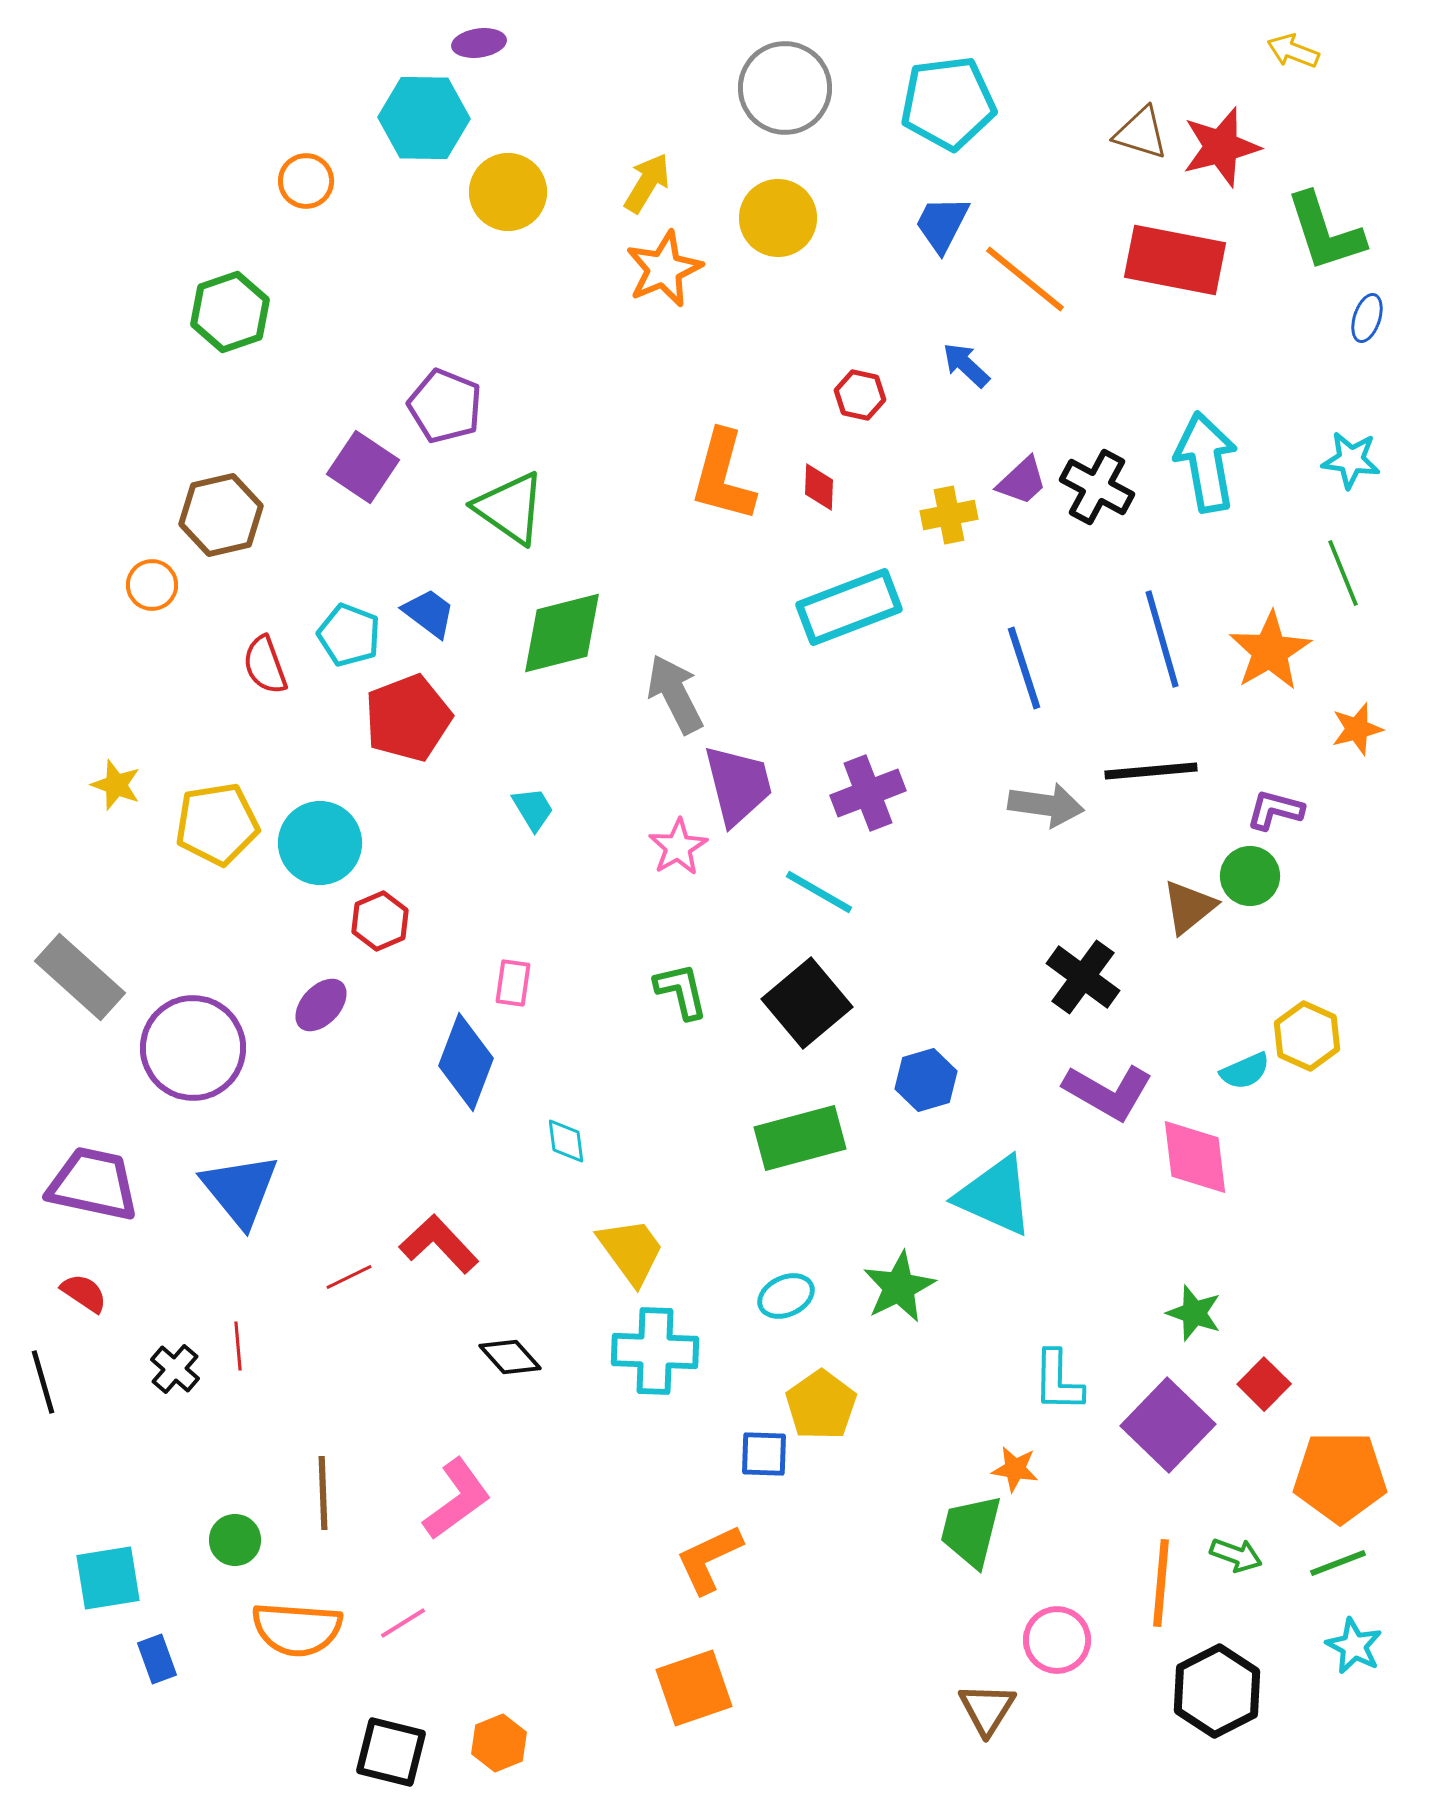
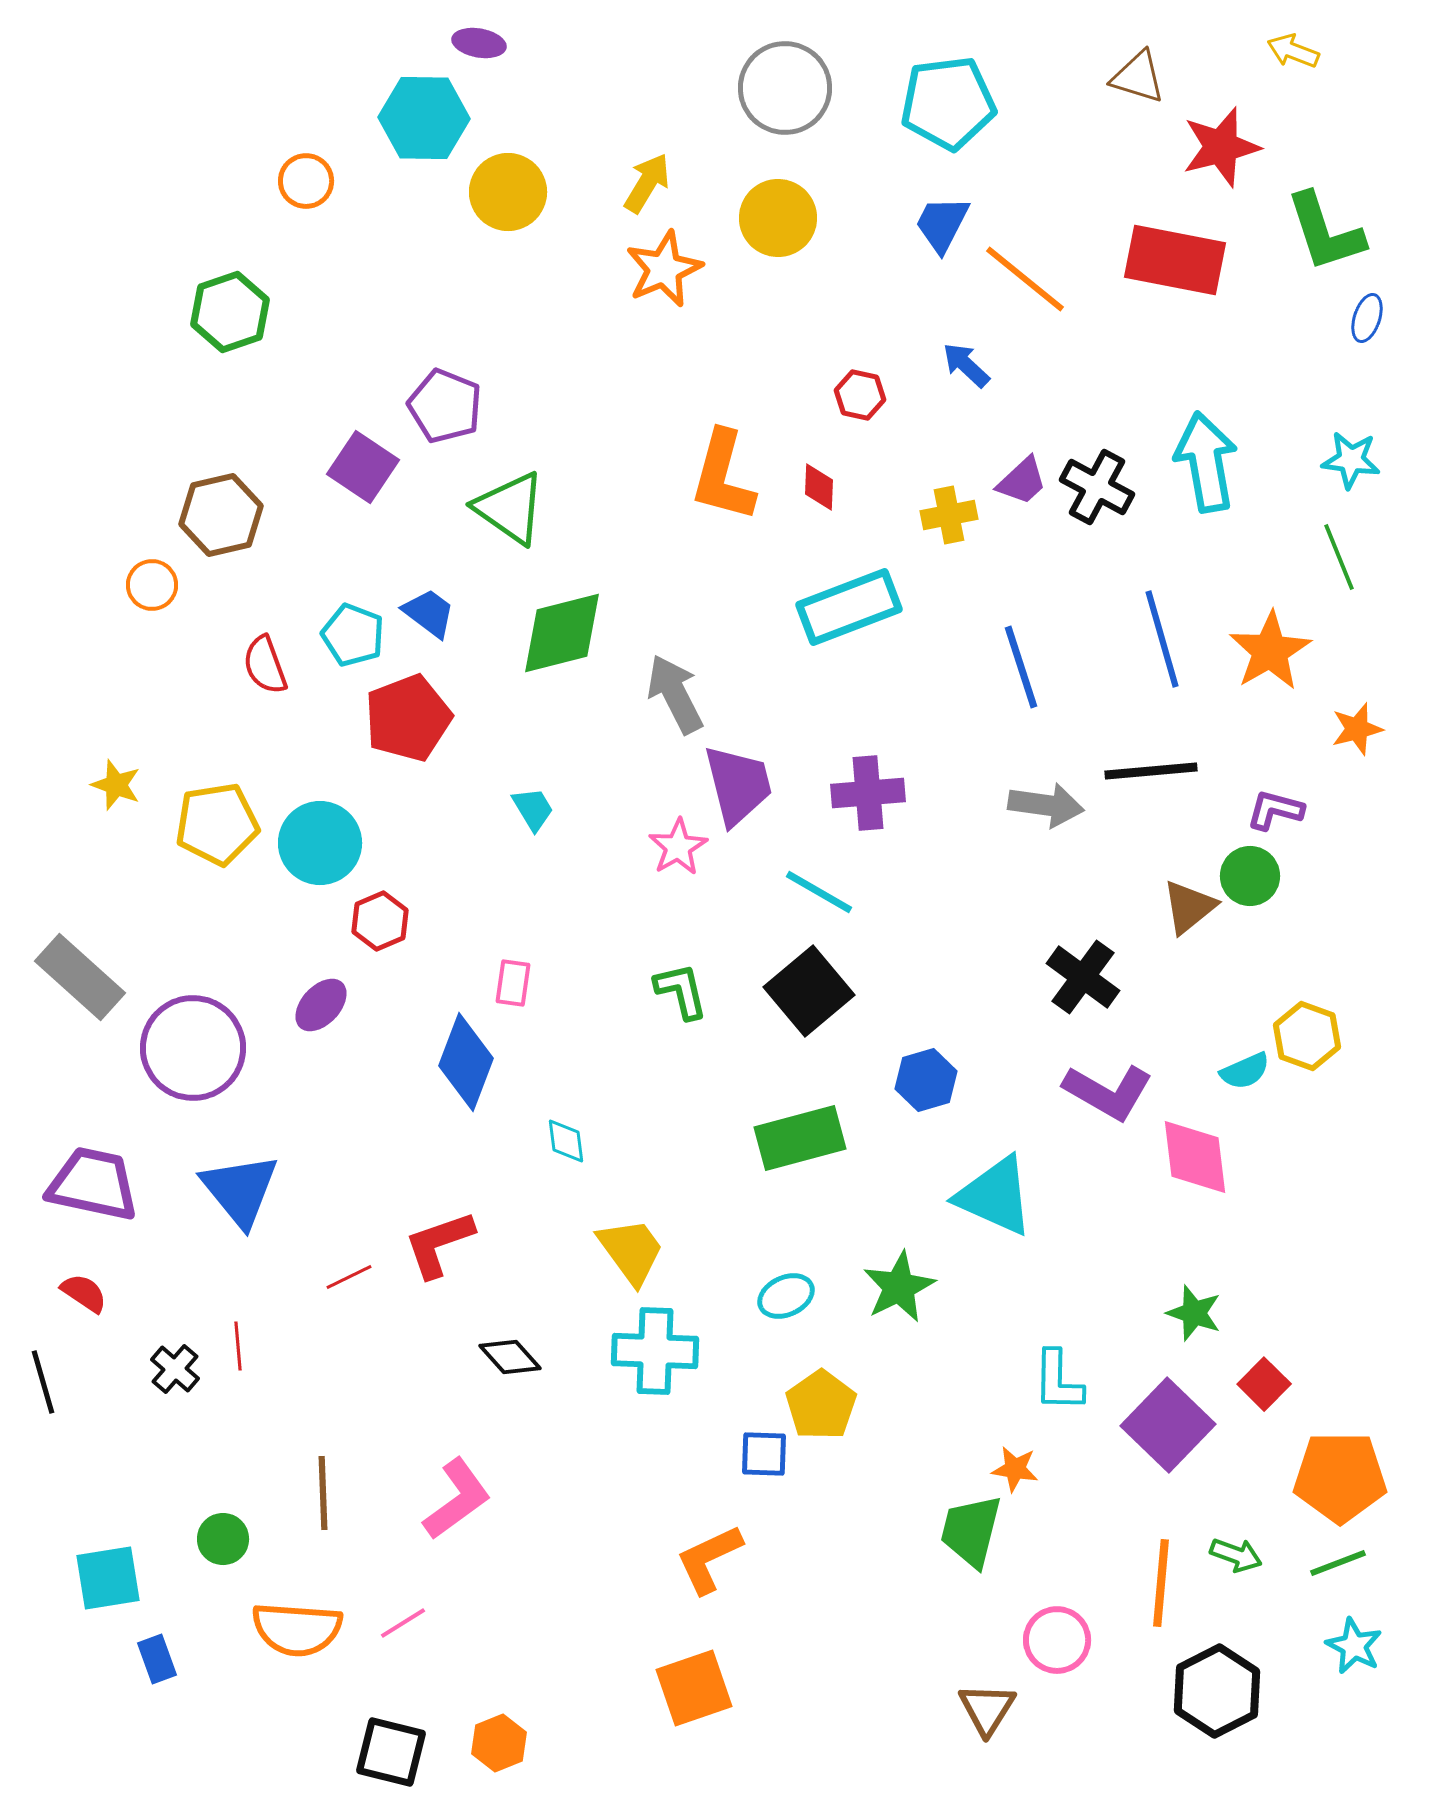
purple ellipse at (479, 43): rotated 18 degrees clockwise
brown triangle at (1141, 133): moved 3 px left, 56 px up
green line at (1343, 573): moved 4 px left, 16 px up
cyan pentagon at (349, 635): moved 4 px right
blue line at (1024, 668): moved 3 px left, 1 px up
purple cross at (868, 793): rotated 16 degrees clockwise
black square at (807, 1003): moved 2 px right, 12 px up
yellow hexagon at (1307, 1036): rotated 4 degrees counterclockwise
red L-shape at (439, 1244): rotated 66 degrees counterclockwise
green circle at (235, 1540): moved 12 px left, 1 px up
